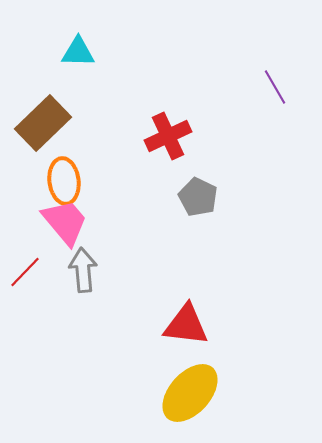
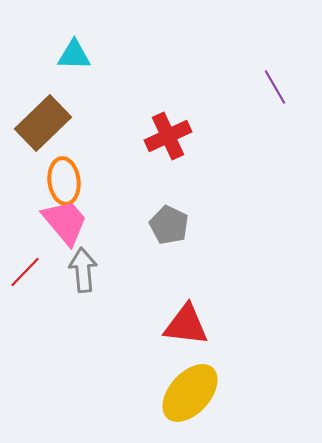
cyan triangle: moved 4 px left, 3 px down
gray pentagon: moved 29 px left, 28 px down
